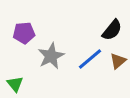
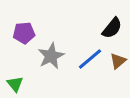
black semicircle: moved 2 px up
